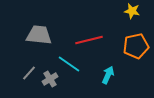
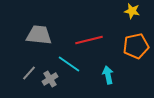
cyan arrow: rotated 36 degrees counterclockwise
